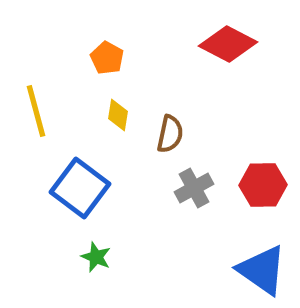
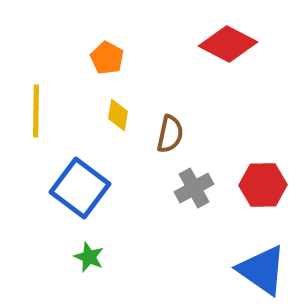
yellow line: rotated 16 degrees clockwise
green star: moved 7 px left
